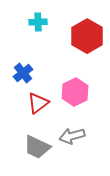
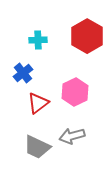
cyan cross: moved 18 px down
